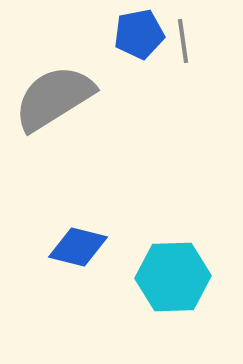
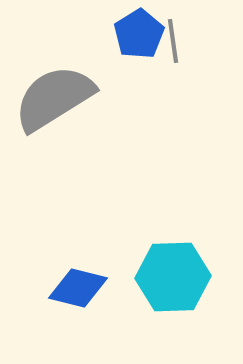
blue pentagon: rotated 21 degrees counterclockwise
gray line: moved 10 px left
blue diamond: moved 41 px down
